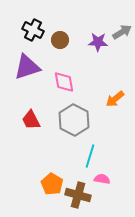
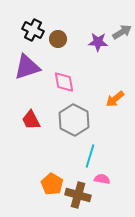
brown circle: moved 2 px left, 1 px up
